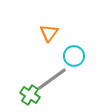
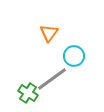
green cross: moved 2 px left, 2 px up
